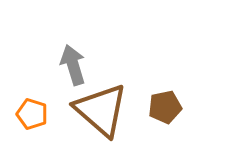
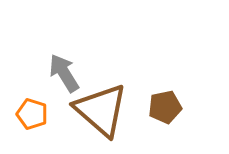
gray arrow: moved 9 px left, 8 px down; rotated 15 degrees counterclockwise
